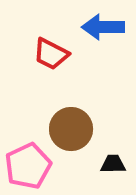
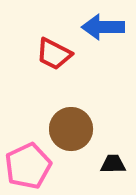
red trapezoid: moved 3 px right
